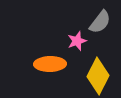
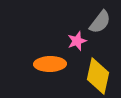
yellow diamond: rotated 15 degrees counterclockwise
